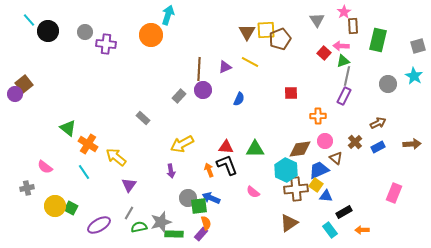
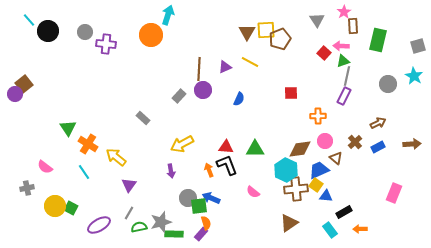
green triangle at (68, 128): rotated 18 degrees clockwise
orange arrow at (362, 230): moved 2 px left, 1 px up
